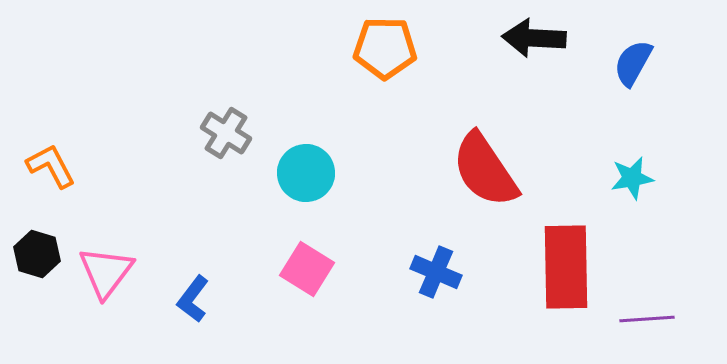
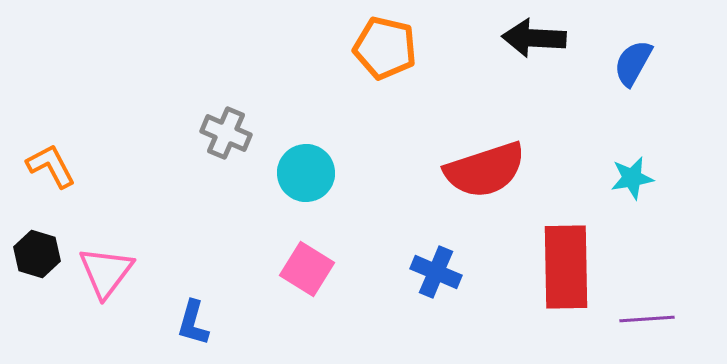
orange pentagon: rotated 12 degrees clockwise
gray cross: rotated 9 degrees counterclockwise
red semicircle: rotated 74 degrees counterclockwise
blue L-shape: moved 24 px down; rotated 21 degrees counterclockwise
